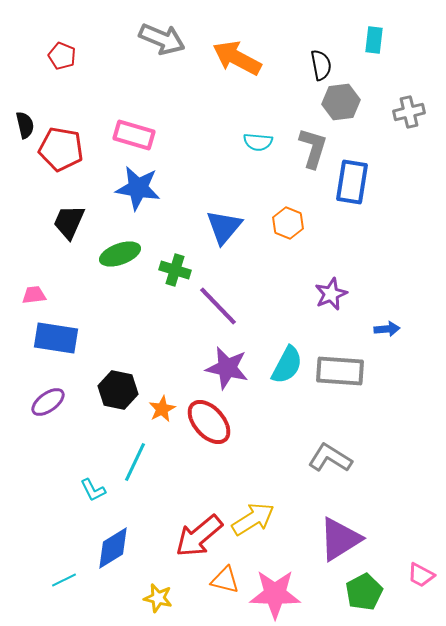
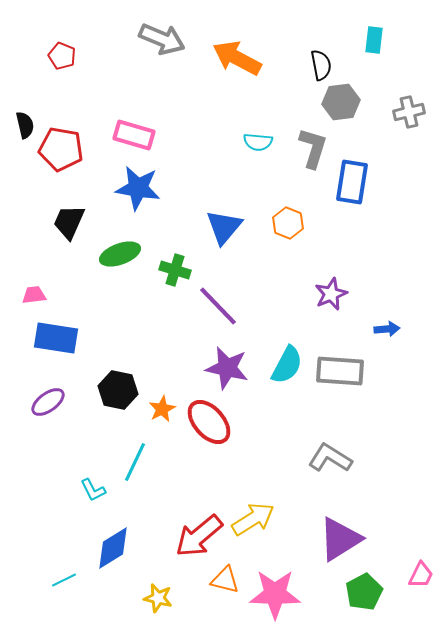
pink trapezoid at (421, 575): rotated 92 degrees counterclockwise
